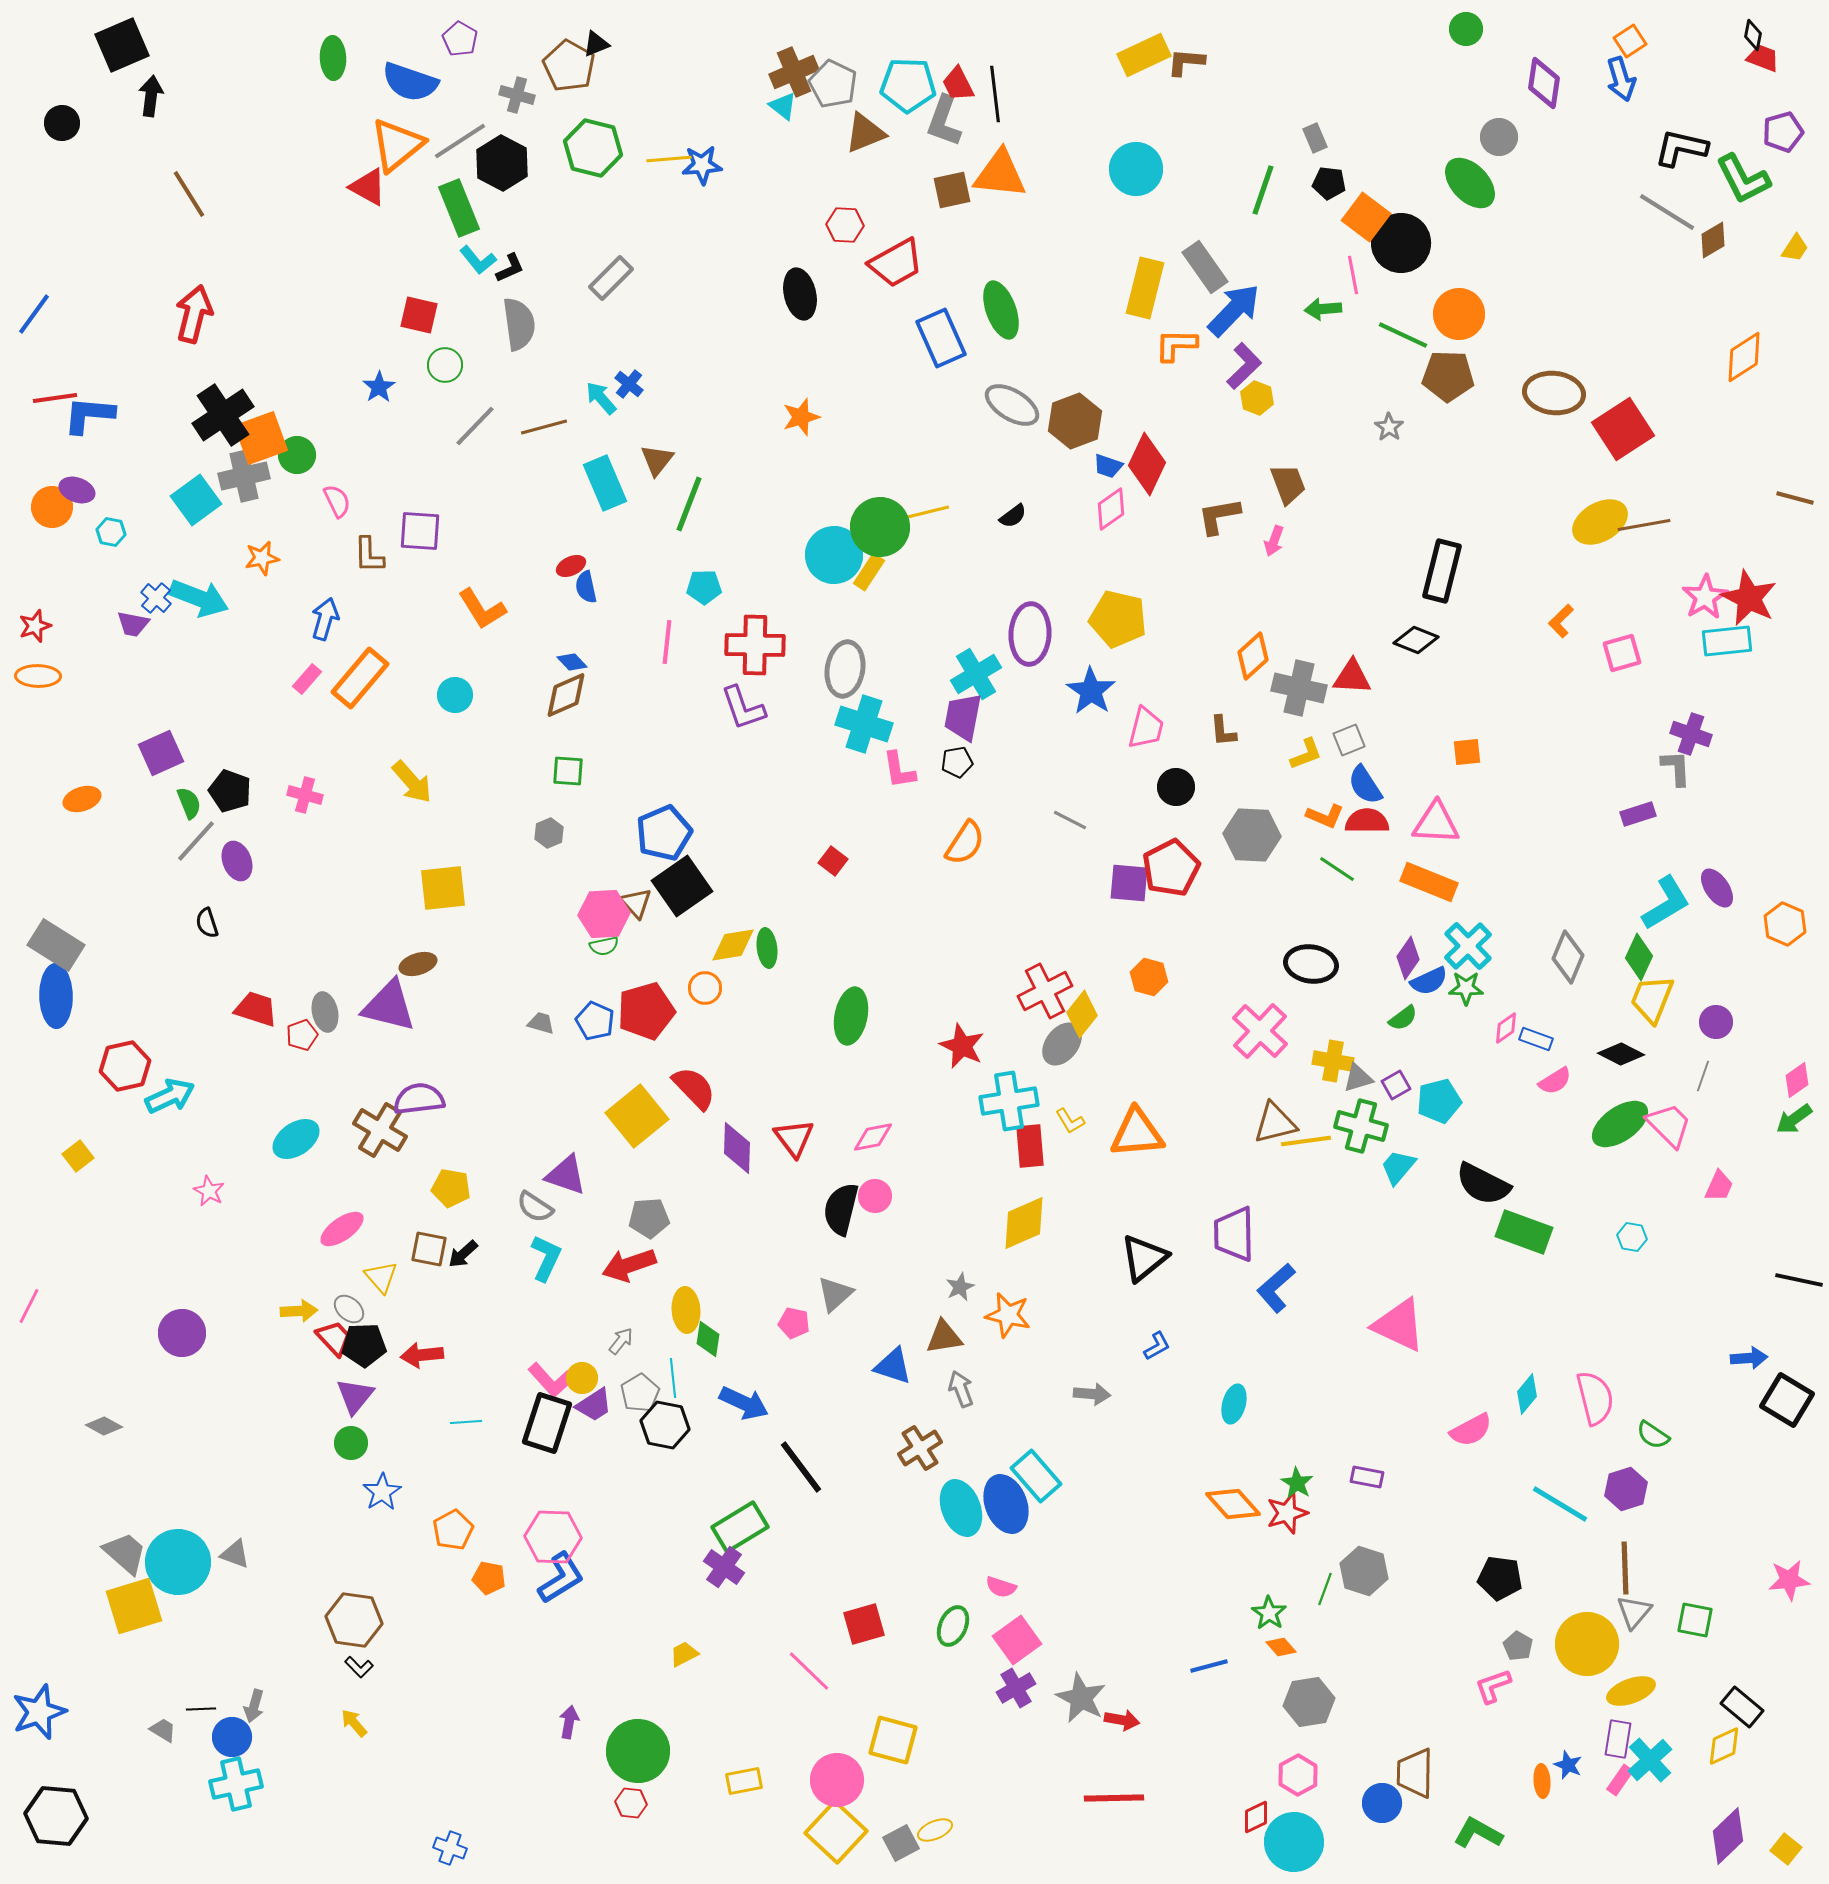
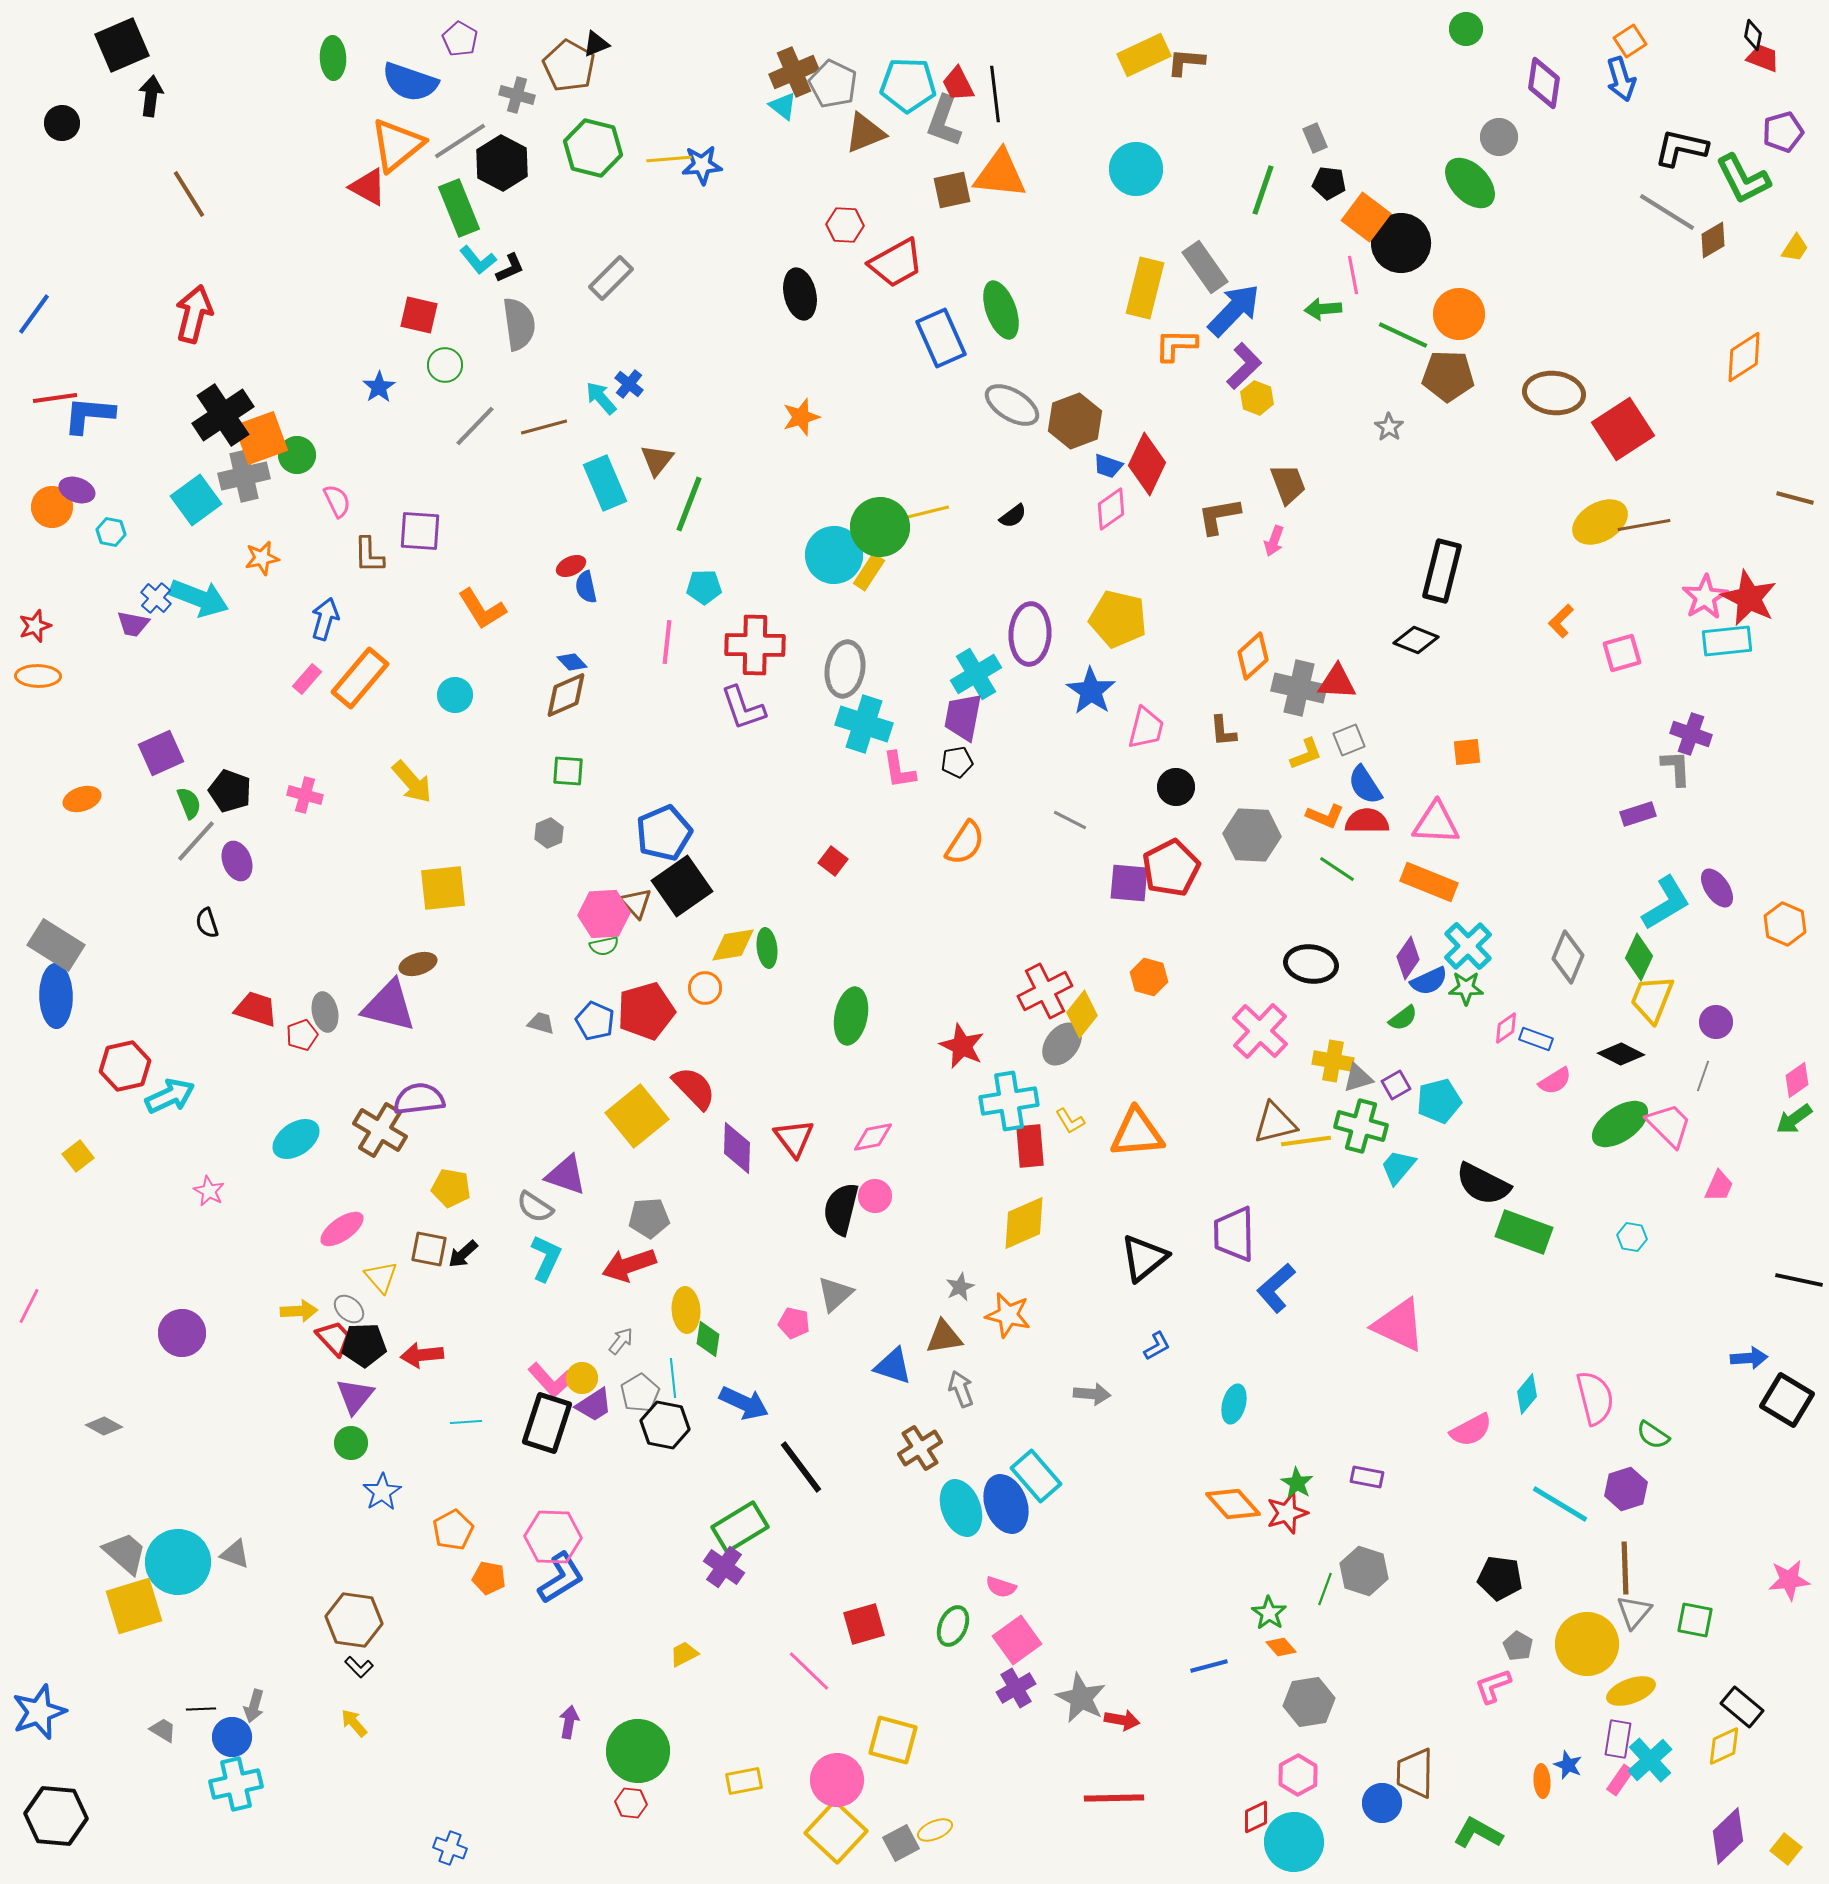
red triangle at (1352, 677): moved 15 px left, 5 px down
